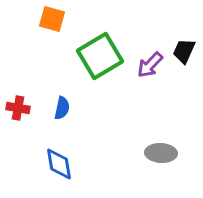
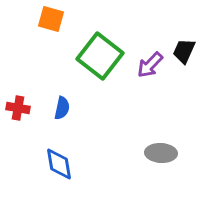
orange square: moved 1 px left
green square: rotated 21 degrees counterclockwise
